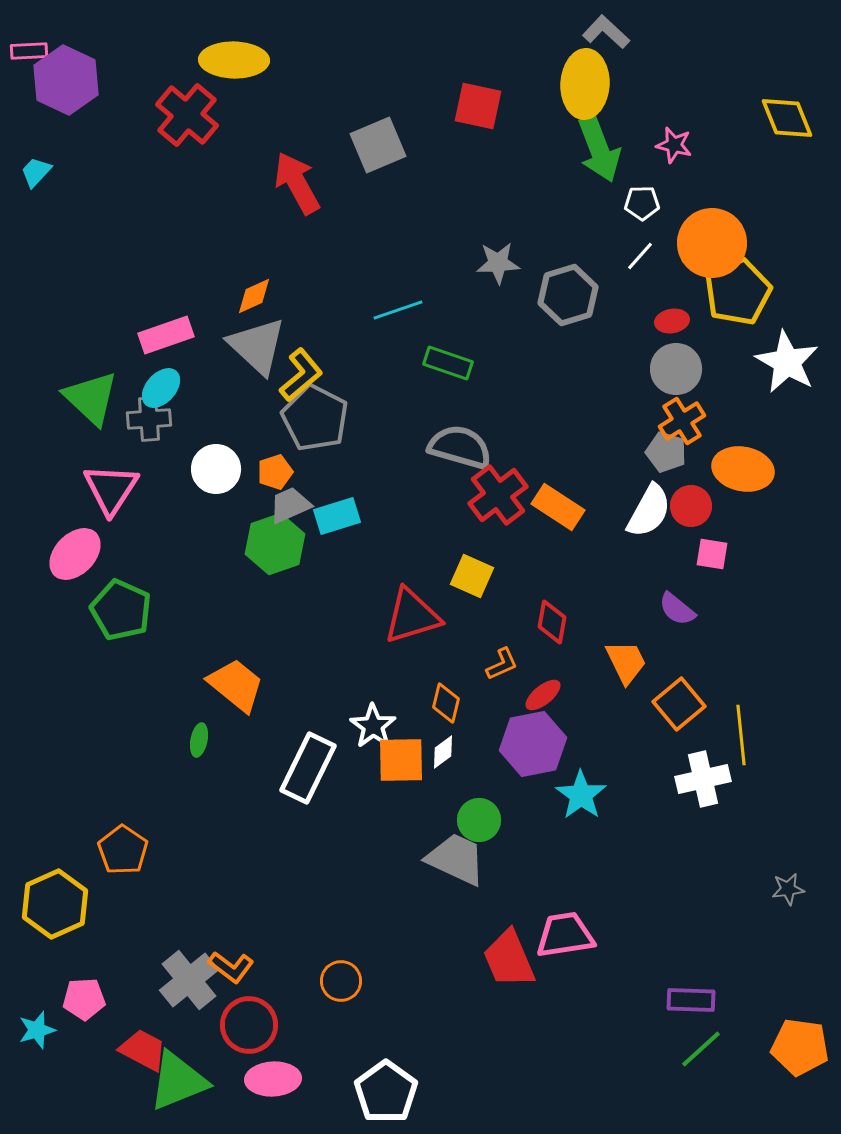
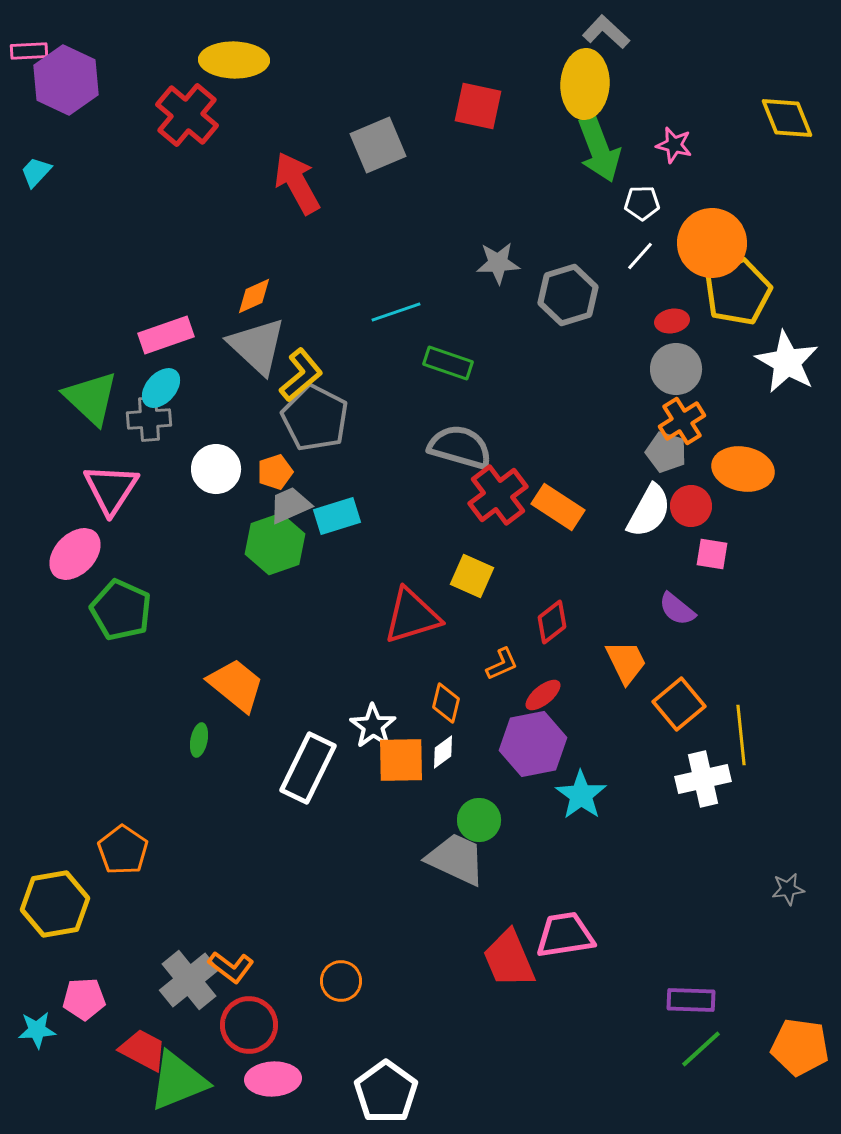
cyan line at (398, 310): moved 2 px left, 2 px down
red diamond at (552, 622): rotated 42 degrees clockwise
yellow hexagon at (55, 904): rotated 14 degrees clockwise
cyan star at (37, 1030): rotated 12 degrees clockwise
